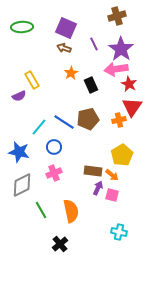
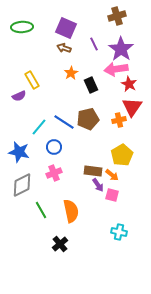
purple arrow: moved 3 px up; rotated 120 degrees clockwise
